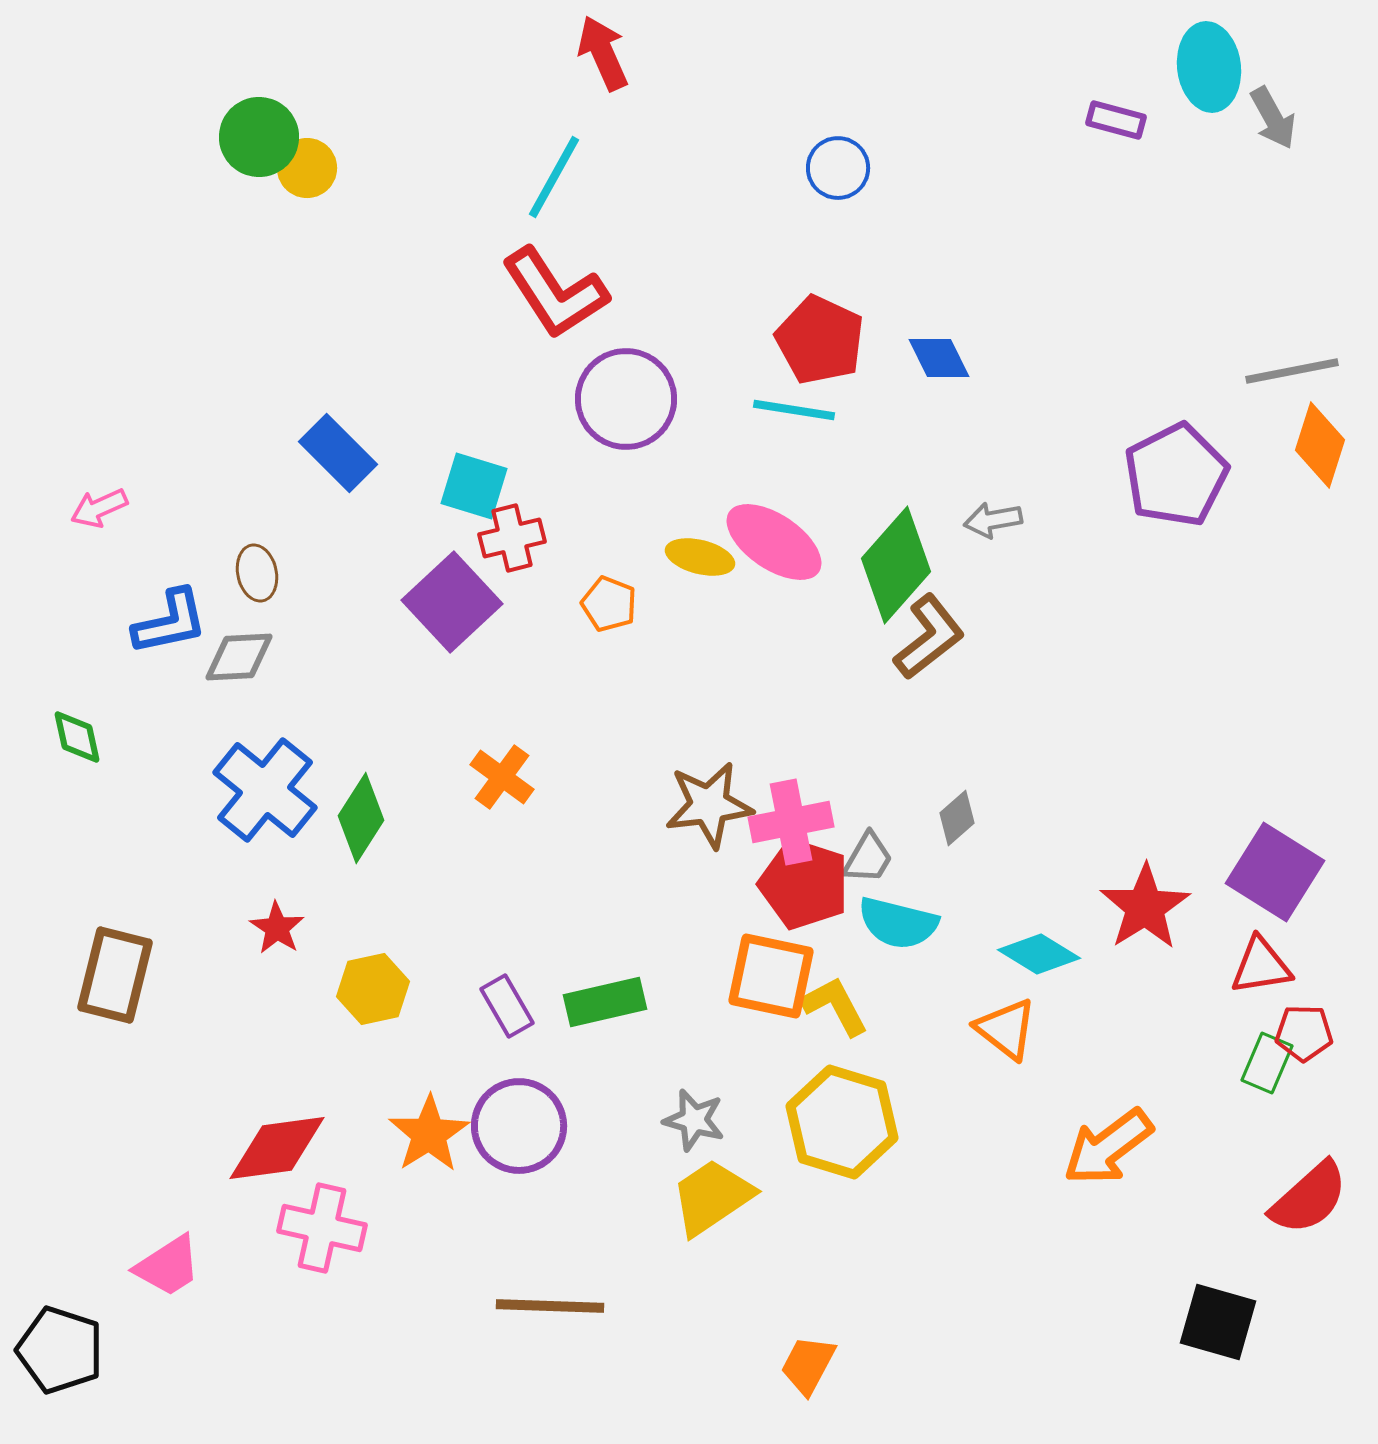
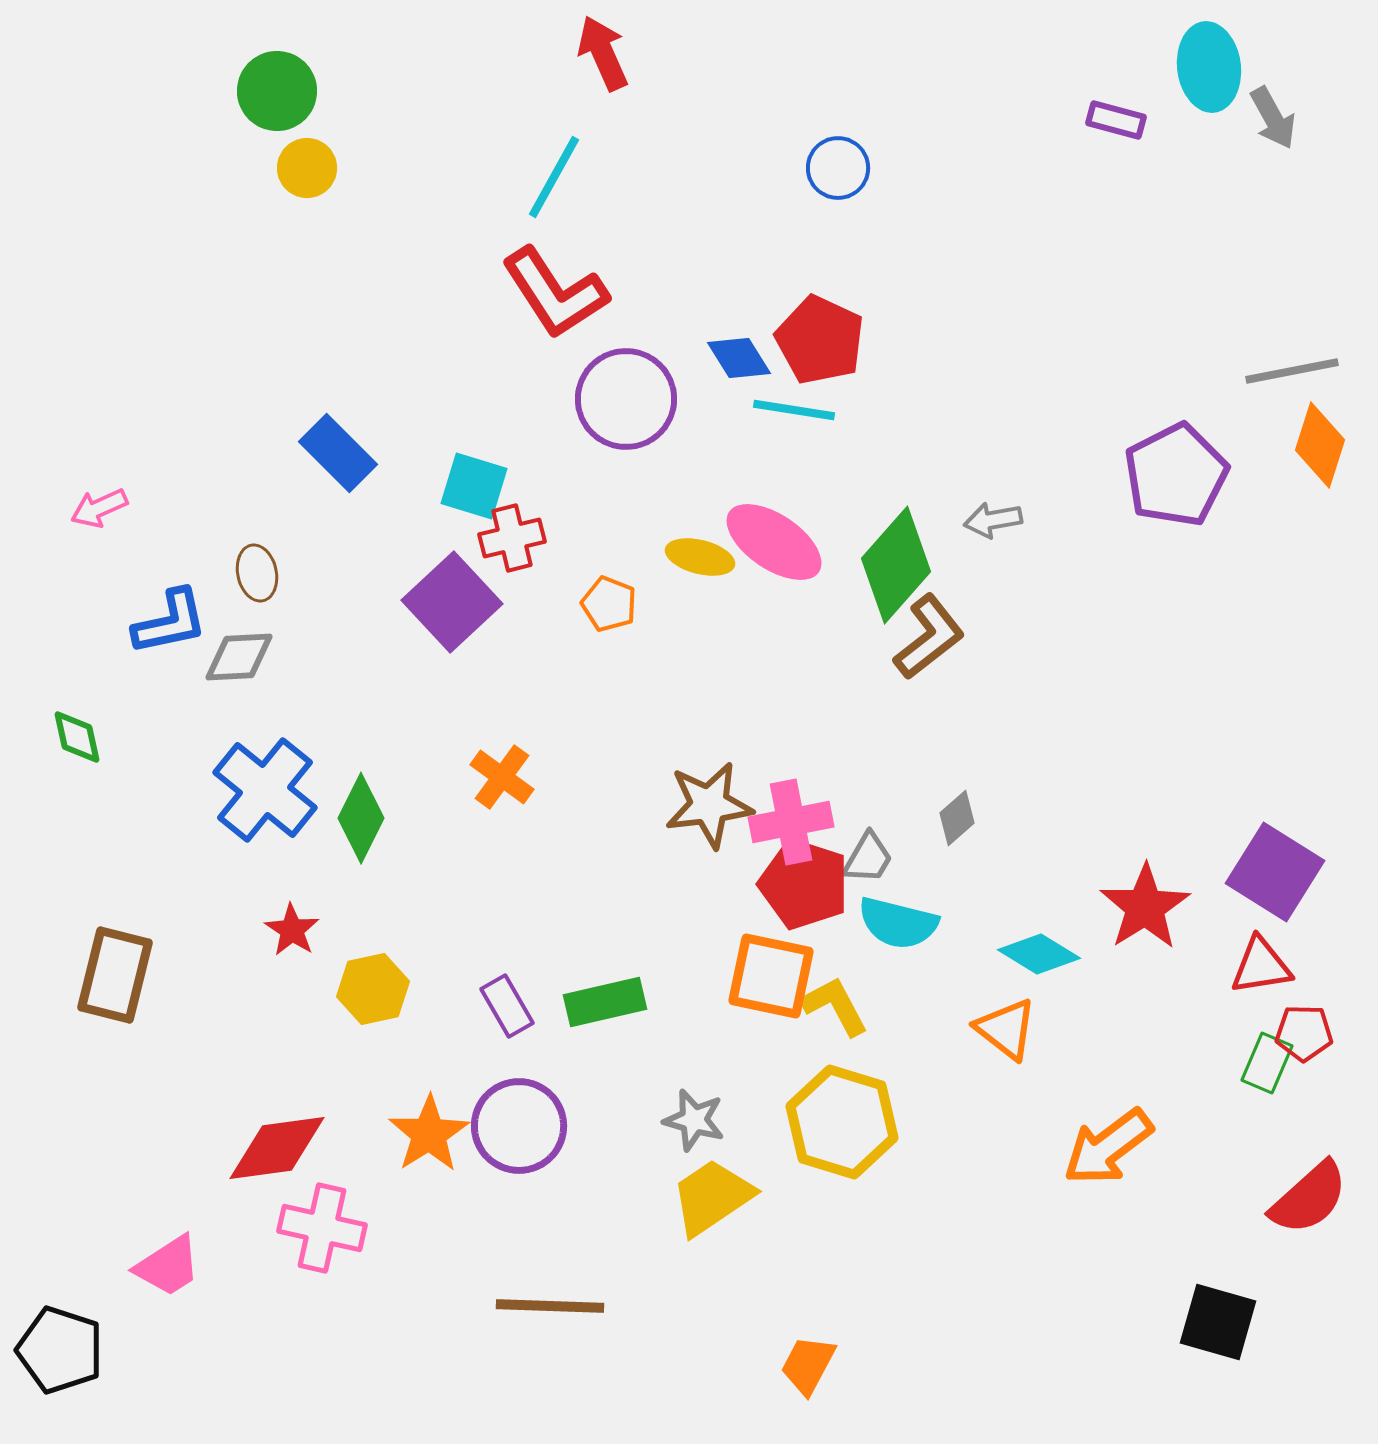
green circle at (259, 137): moved 18 px right, 46 px up
blue diamond at (939, 358): moved 200 px left; rotated 6 degrees counterclockwise
green diamond at (361, 818): rotated 6 degrees counterclockwise
red star at (277, 928): moved 15 px right, 2 px down
